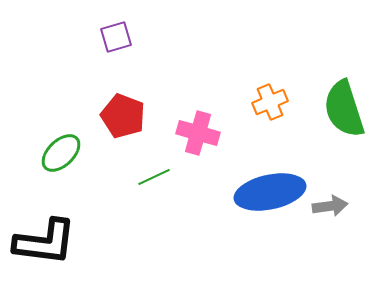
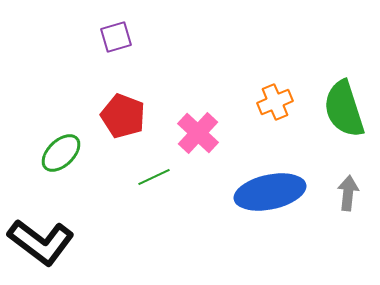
orange cross: moved 5 px right
pink cross: rotated 27 degrees clockwise
gray arrow: moved 18 px right, 13 px up; rotated 76 degrees counterclockwise
black L-shape: moved 4 px left; rotated 30 degrees clockwise
